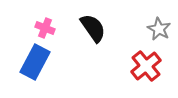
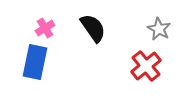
pink cross: rotated 36 degrees clockwise
blue rectangle: rotated 16 degrees counterclockwise
